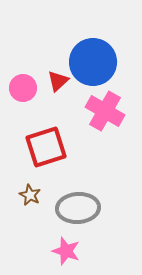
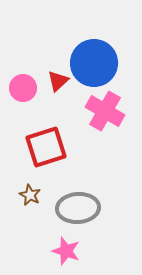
blue circle: moved 1 px right, 1 px down
